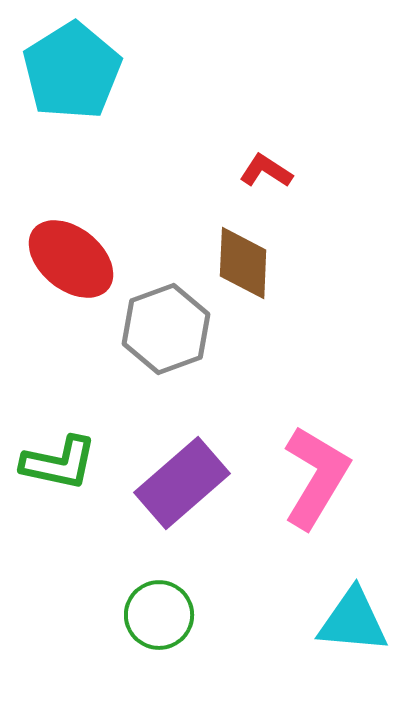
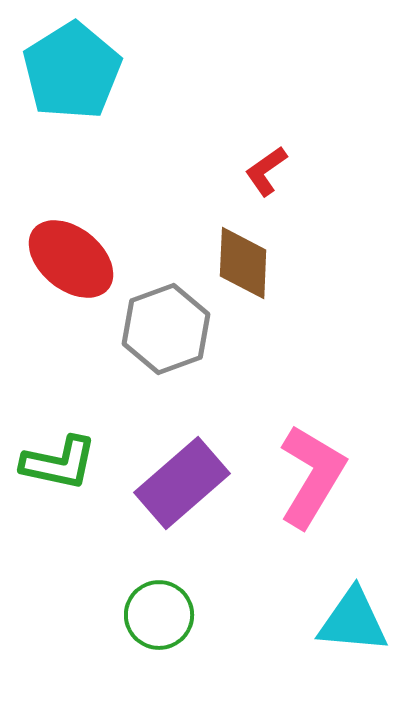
red L-shape: rotated 68 degrees counterclockwise
pink L-shape: moved 4 px left, 1 px up
